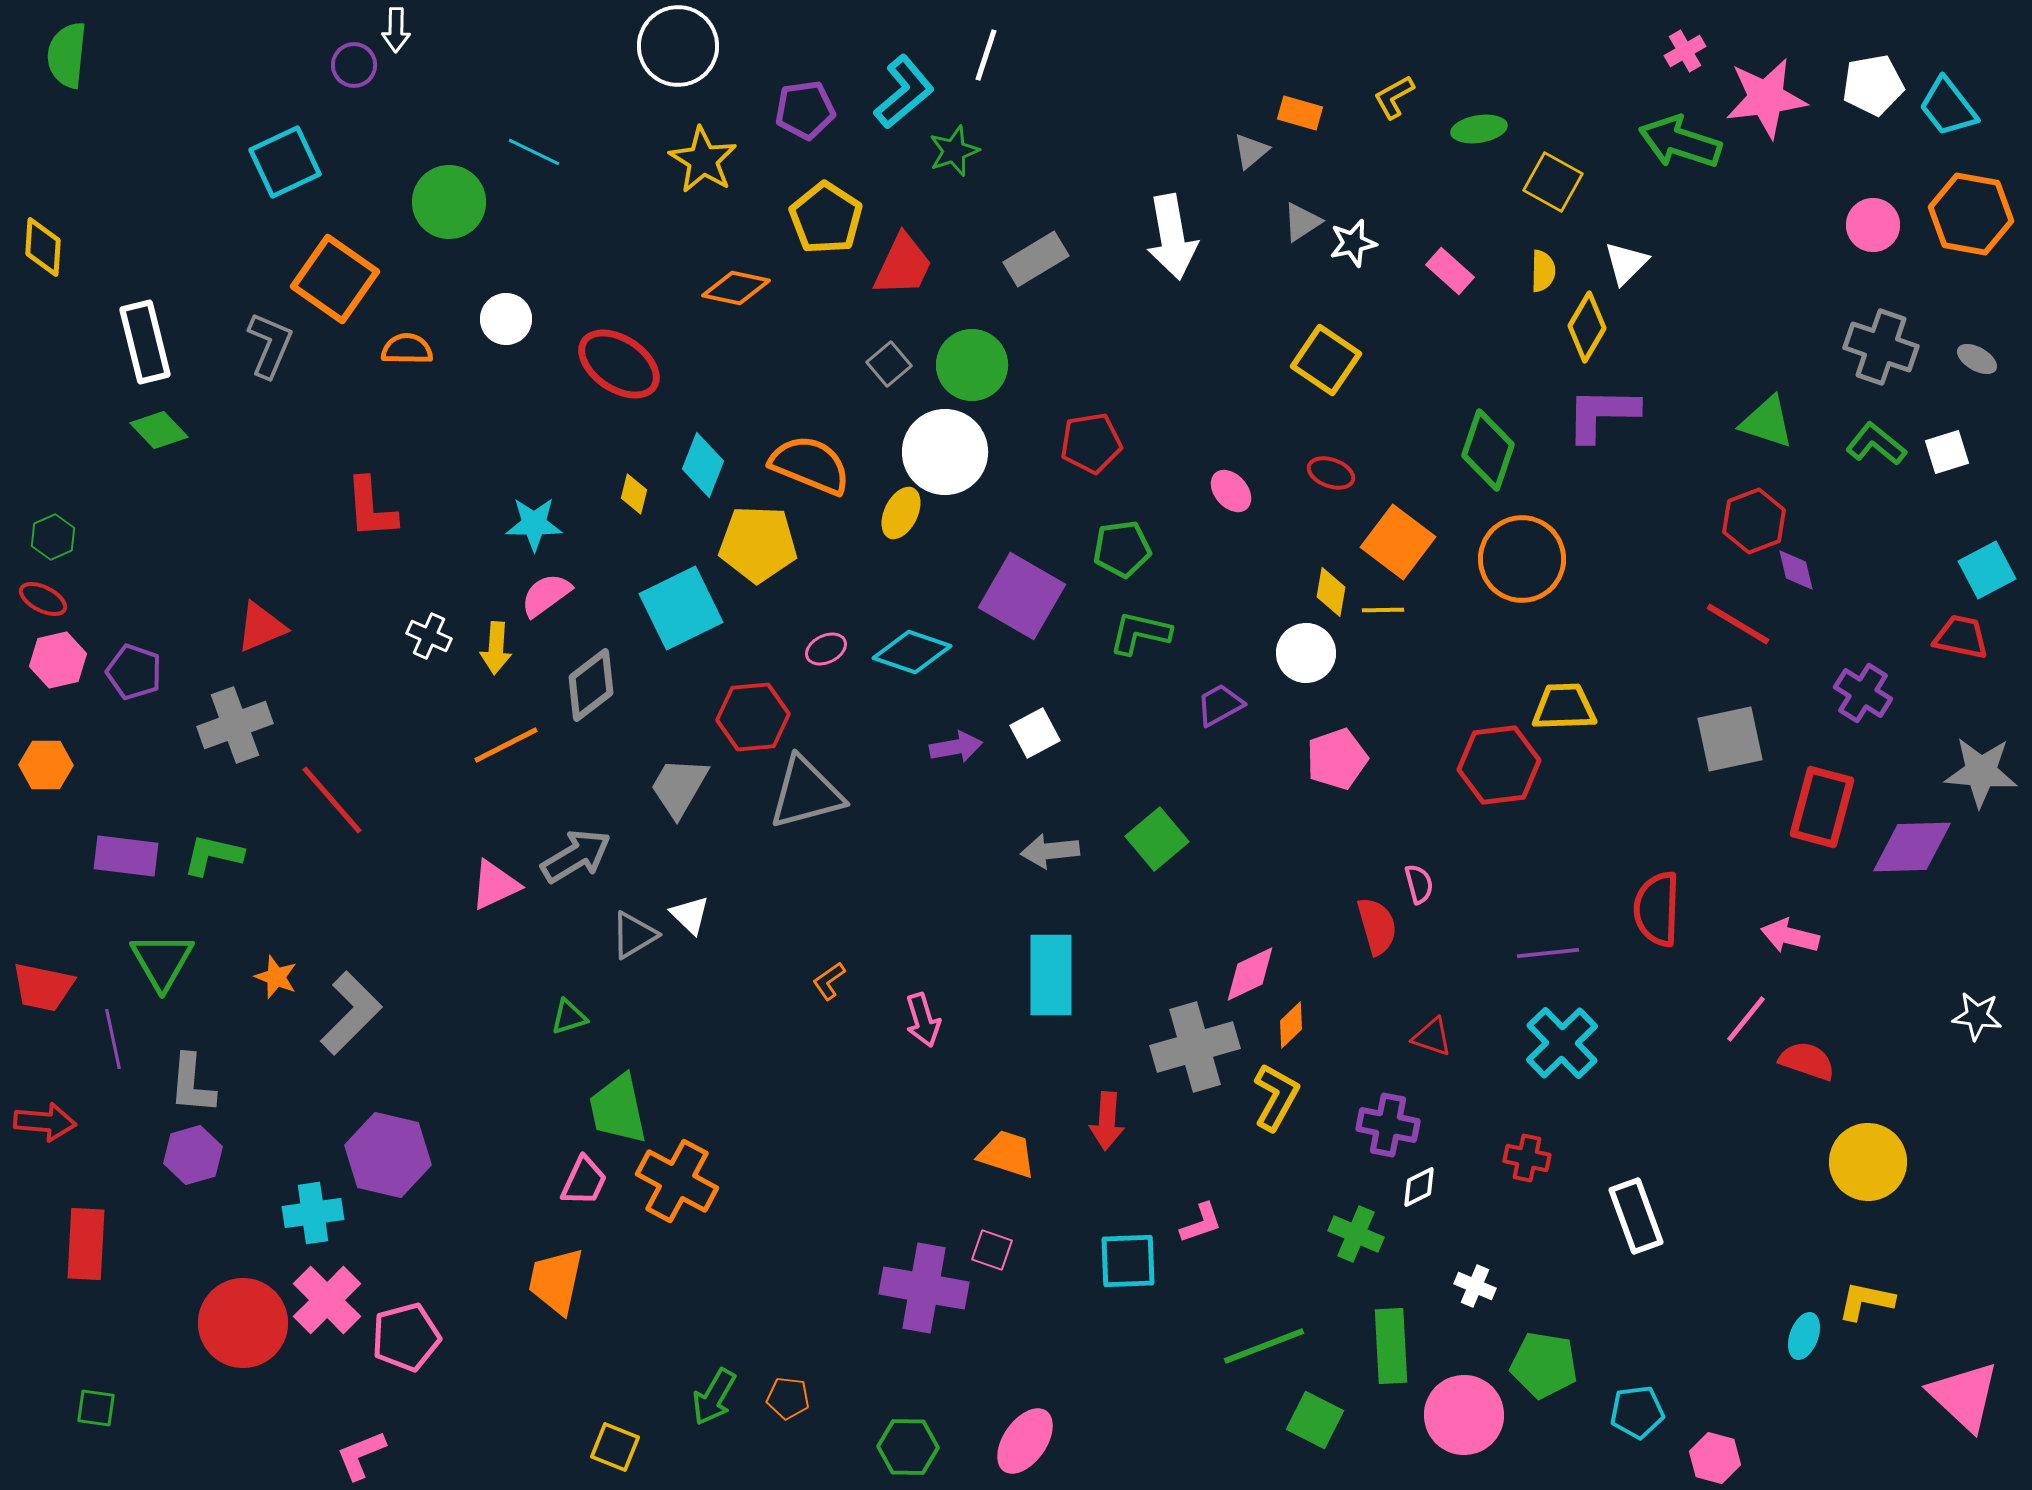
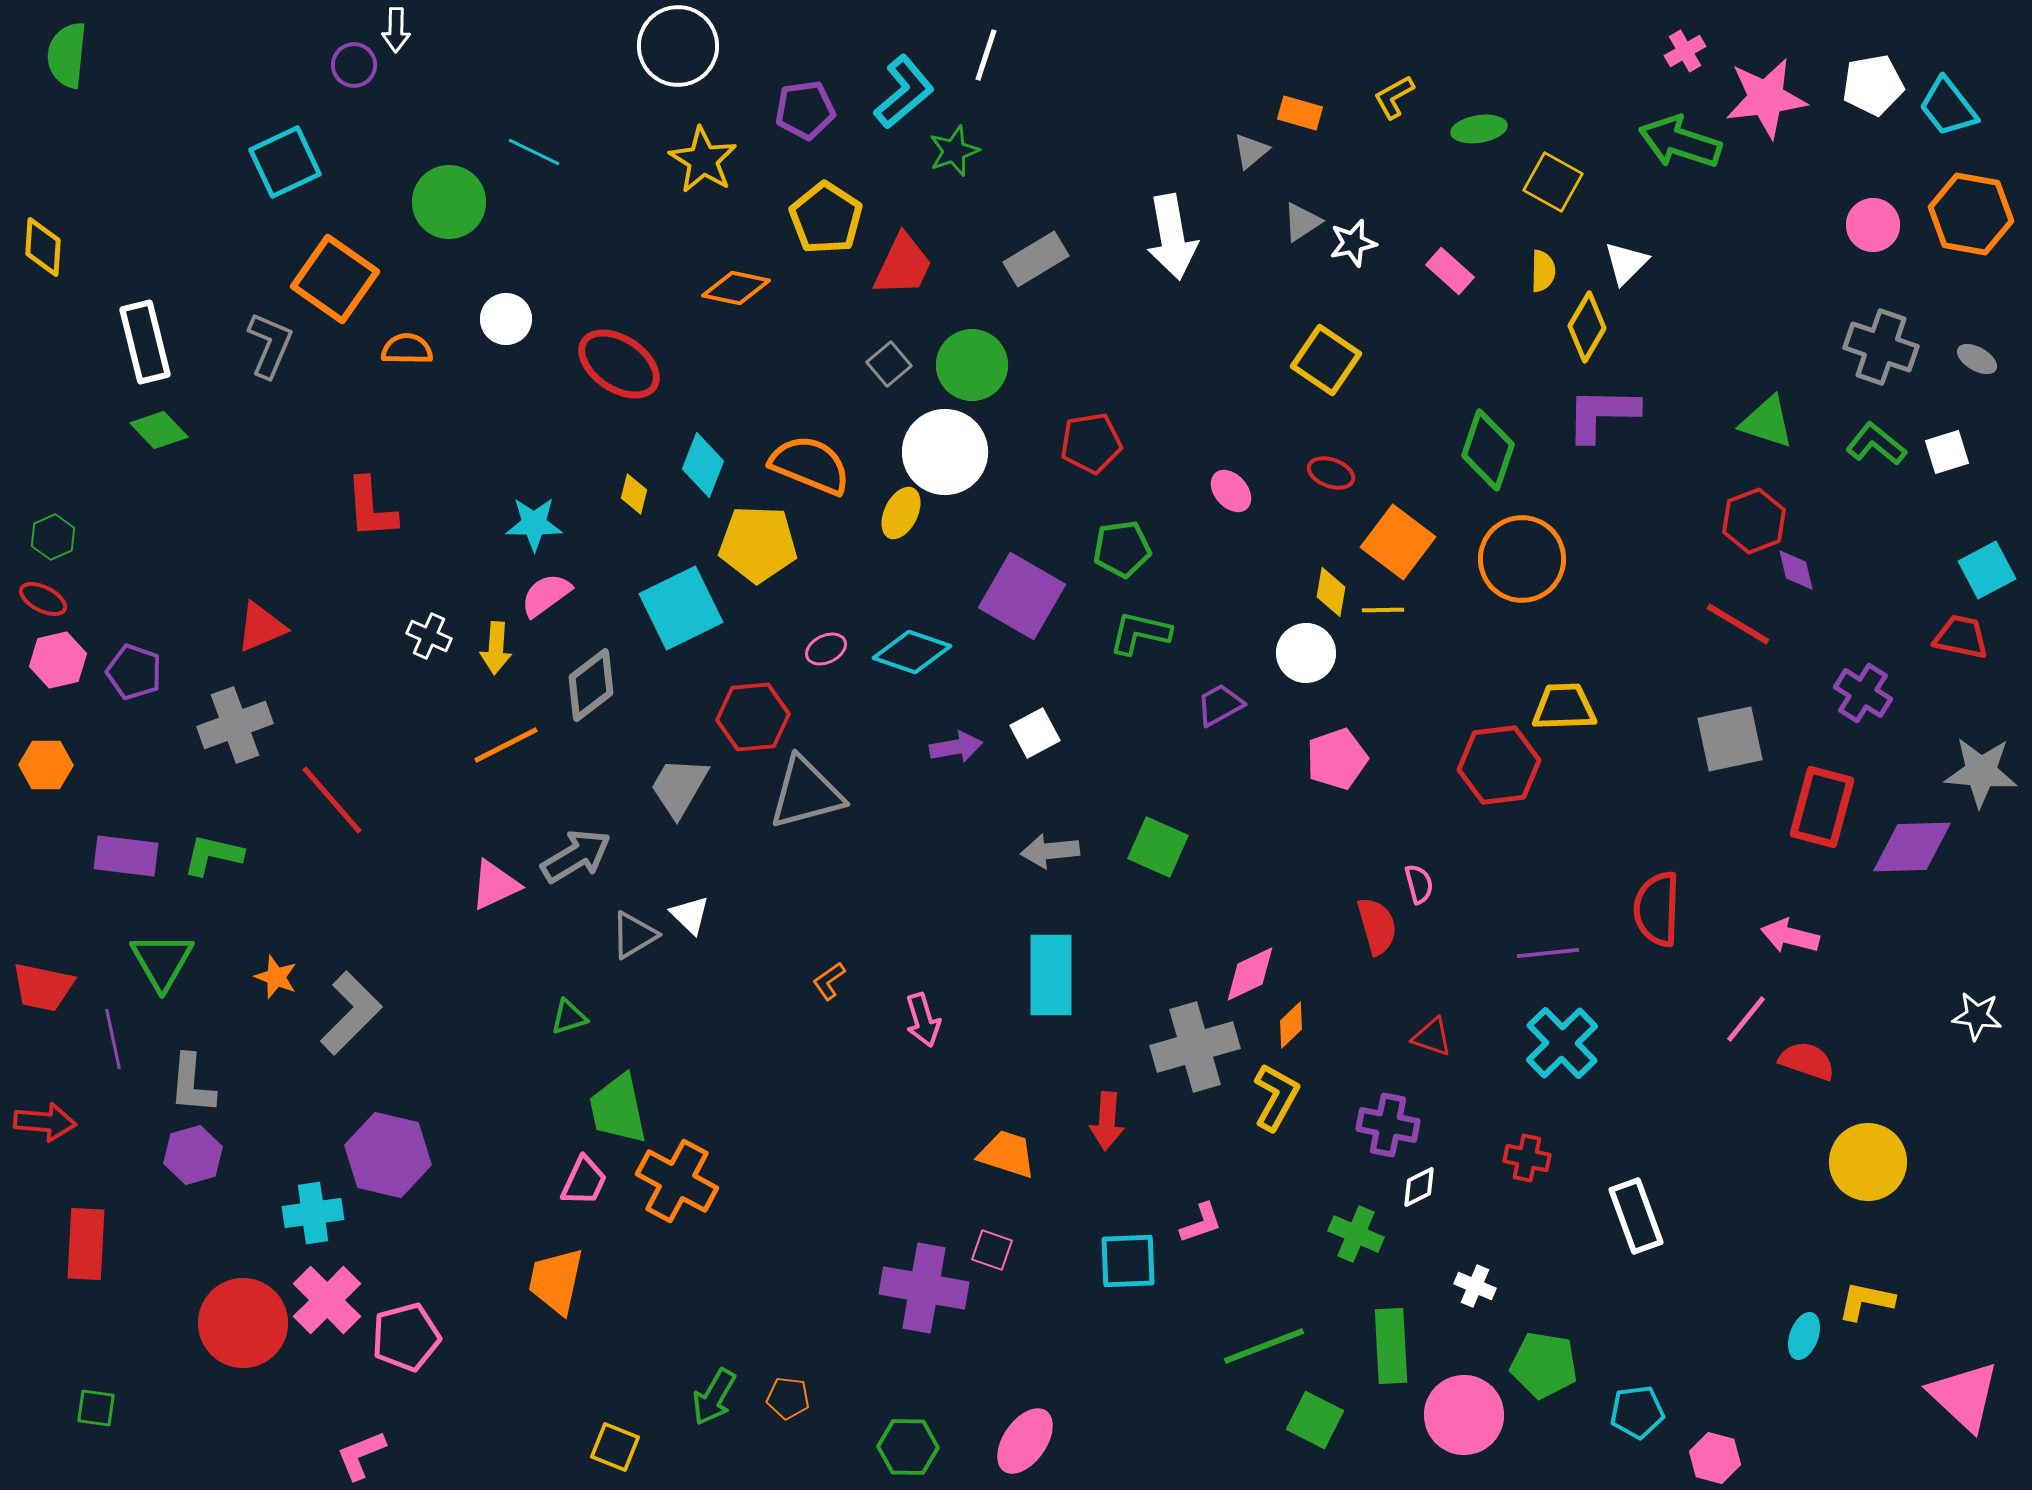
green square at (1157, 839): moved 1 px right, 8 px down; rotated 26 degrees counterclockwise
